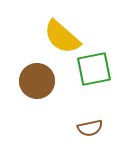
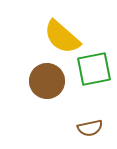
brown circle: moved 10 px right
